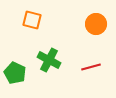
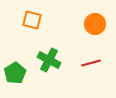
orange circle: moved 1 px left
red line: moved 4 px up
green pentagon: rotated 15 degrees clockwise
